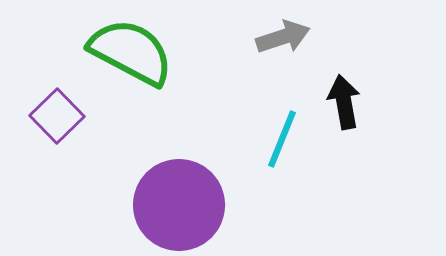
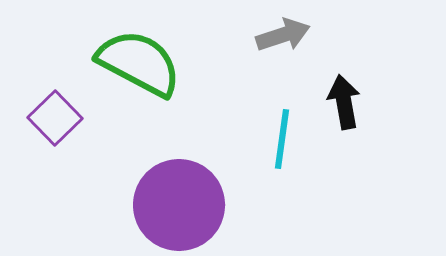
gray arrow: moved 2 px up
green semicircle: moved 8 px right, 11 px down
purple square: moved 2 px left, 2 px down
cyan line: rotated 14 degrees counterclockwise
